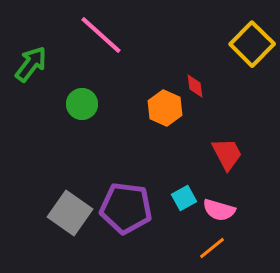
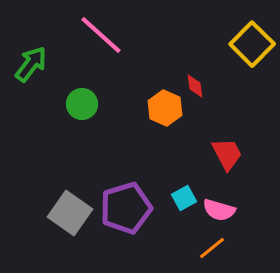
purple pentagon: rotated 24 degrees counterclockwise
